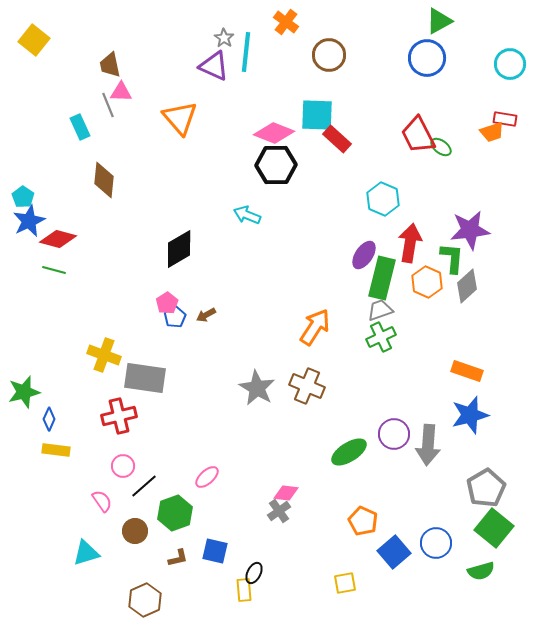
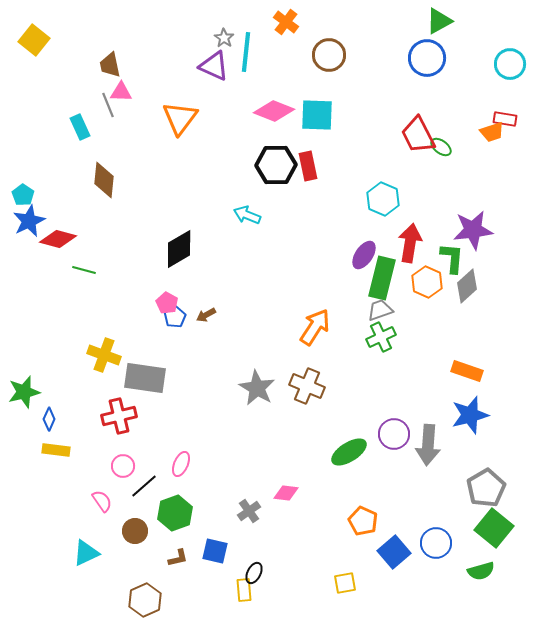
orange triangle at (180, 118): rotated 18 degrees clockwise
pink diamond at (274, 133): moved 22 px up
red rectangle at (337, 139): moved 29 px left, 27 px down; rotated 36 degrees clockwise
cyan pentagon at (23, 197): moved 2 px up
purple star at (470, 230): moved 3 px right
green line at (54, 270): moved 30 px right
pink pentagon at (167, 303): rotated 10 degrees counterclockwise
pink ellipse at (207, 477): moved 26 px left, 13 px up; rotated 25 degrees counterclockwise
gray cross at (279, 511): moved 30 px left
cyan triangle at (86, 553): rotated 8 degrees counterclockwise
